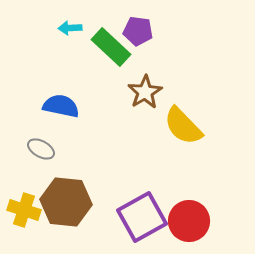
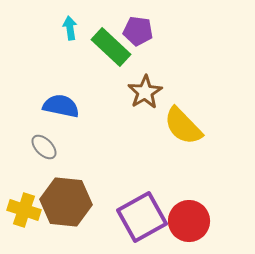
cyan arrow: rotated 85 degrees clockwise
gray ellipse: moved 3 px right, 2 px up; rotated 16 degrees clockwise
